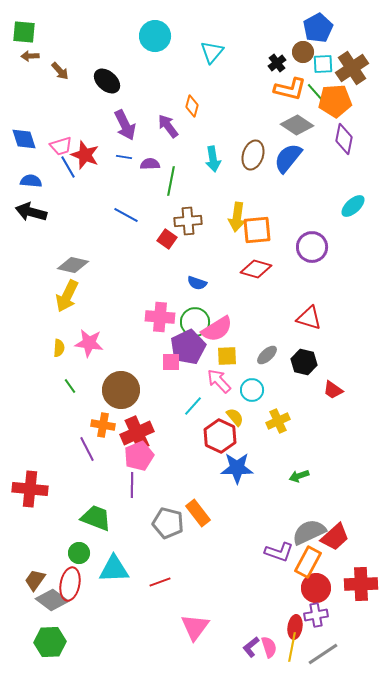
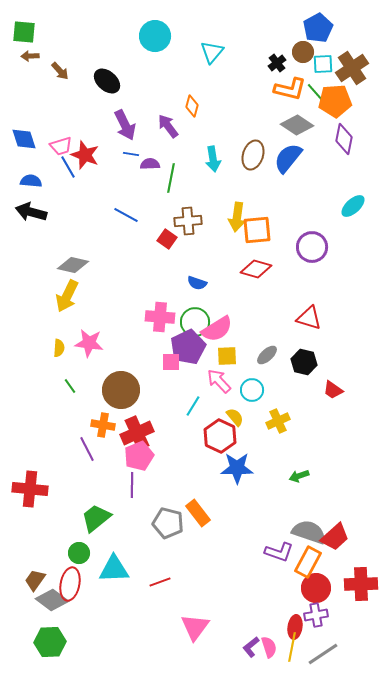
blue line at (124, 157): moved 7 px right, 3 px up
green line at (171, 181): moved 3 px up
cyan line at (193, 406): rotated 10 degrees counterclockwise
green trapezoid at (96, 518): rotated 60 degrees counterclockwise
gray semicircle at (309, 532): rotated 44 degrees clockwise
